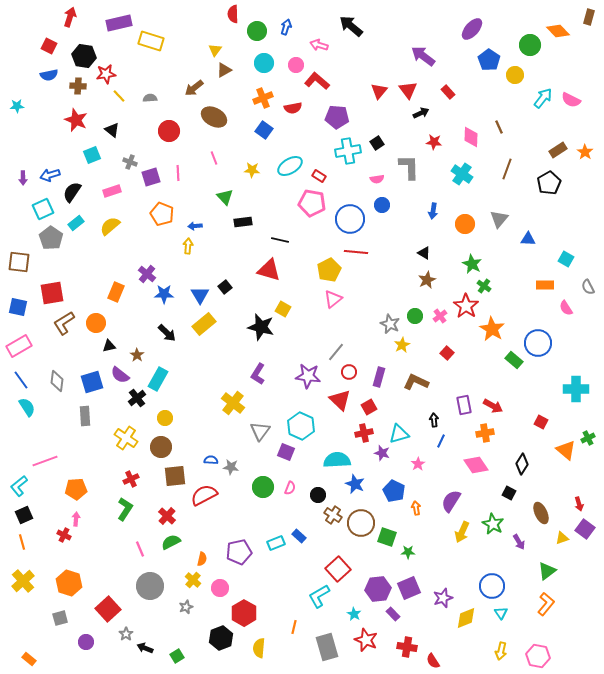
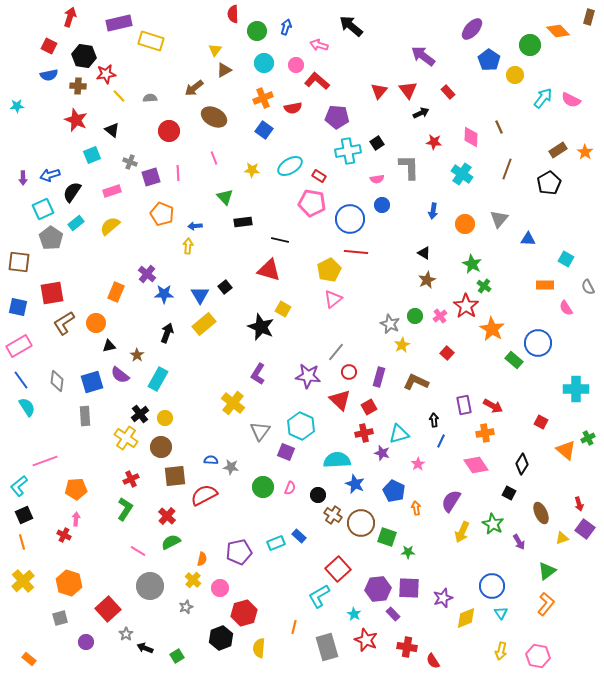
black star at (261, 327): rotated 8 degrees clockwise
black arrow at (167, 333): rotated 114 degrees counterclockwise
black cross at (137, 398): moved 3 px right, 16 px down
pink line at (140, 549): moved 2 px left, 2 px down; rotated 35 degrees counterclockwise
purple square at (409, 588): rotated 25 degrees clockwise
red hexagon at (244, 613): rotated 15 degrees clockwise
